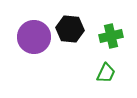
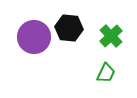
black hexagon: moved 1 px left, 1 px up
green cross: rotated 30 degrees counterclockwise
